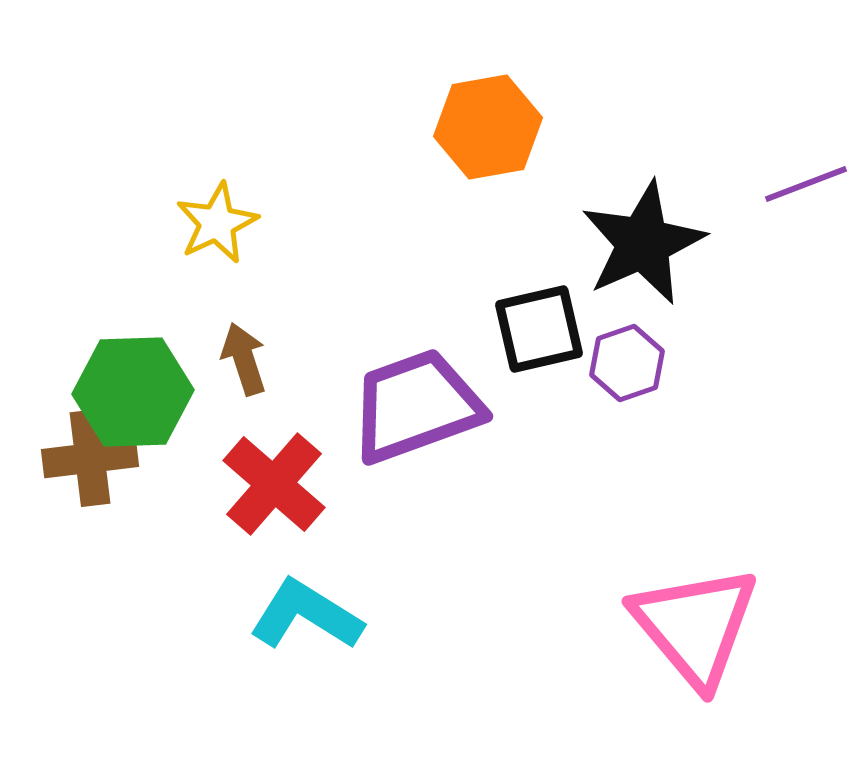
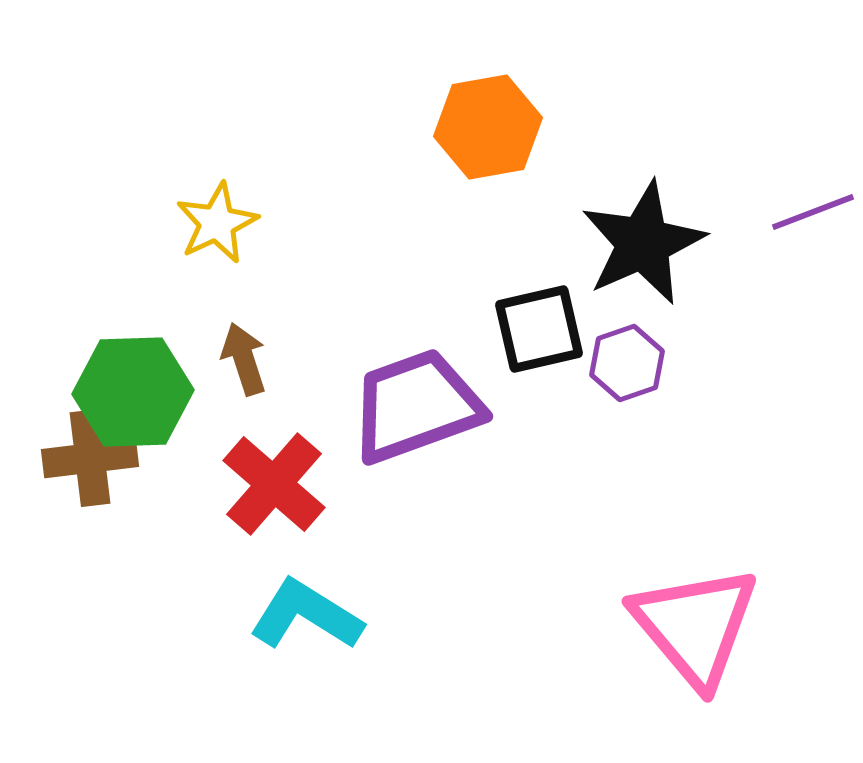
purple line: moved 7 px right, 28 px down
